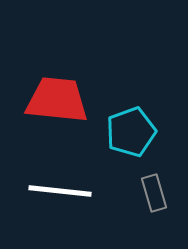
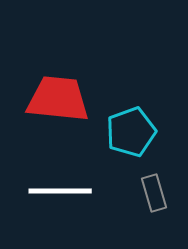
red trapezoid: moved 1 px right, 1 px up
white line: rotated 6 degrees counterclockwise
